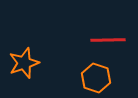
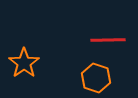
orange star: rotated 16 degrees counterclockwise
